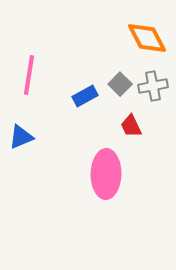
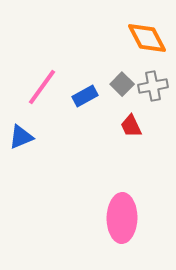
pink line: moved 13 px right, 12 px down; rotated 27 degrees clockwise
gray square: moved 2 px right
pink ellipse: moved 16 px right, 44 px down
